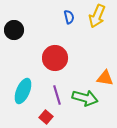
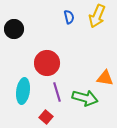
black circle: moved 1 px up
red circle: moved 8 px left, 5 px down
cyan ellipse: rotated 15 degrees counterclockwise
purple line: moved 3 px up
